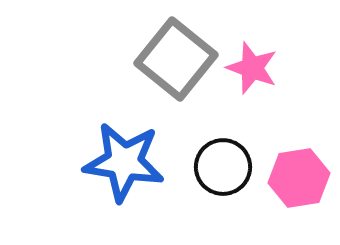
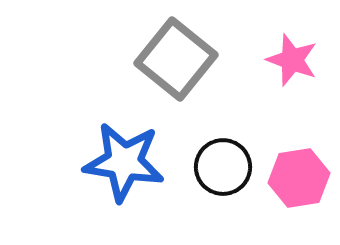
pink star: moved 40 px right, 8 px up
